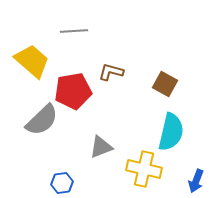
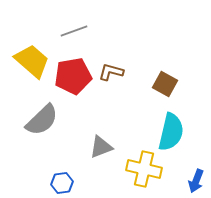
gray line: rotated 16 degrees counterclockwise
red pentagon: moved 15 px up
